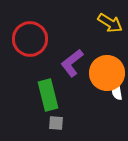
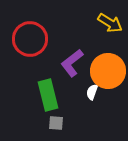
orange circle: moved 1 px right, 2 px up
white semicircle: moved 25 px left; rotated 28 degrees clockwise
